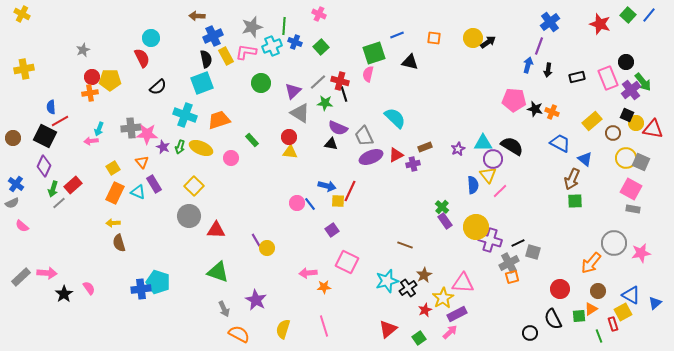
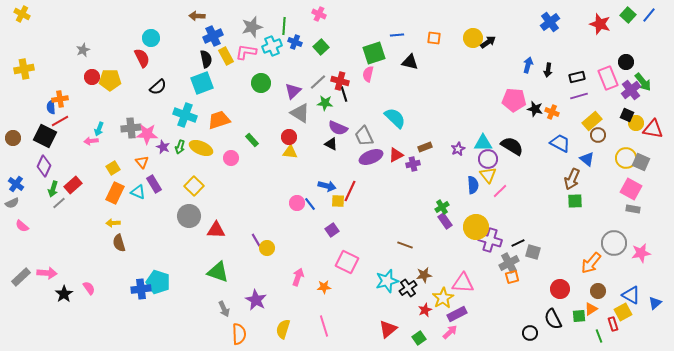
blue line at (397, 35): rotated 16 degrees clockwise
purple line at (539, 46): moved 40 px right, 50 px down; rotated 54 degrees clockwise
orange cross at (90, 93): moved 30 px left, 6 px down
brown circle at (613, 133): moved 15 px left, 2 px down
black triangle at (331, 144): rotated 16 degrees clockwise
purple circle at (493, 159): moved 5 px left
blue triangle at (585, 159): moved 2 px right
green cross at (442, 207): rotated 16 degrees clockwise
pink arrow at (308, 273): moved 10 px left, 4 px down; rotated 114 degrees clockwise
brown star at (424, 275): rotated 21 degrees clockwise
orange semicircle at (239, 334): rotated 60 degrees clockwise
